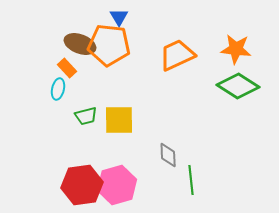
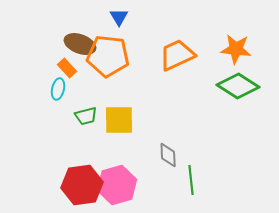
orange pentagon: moved 1 px left, 11 px down
